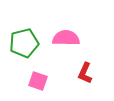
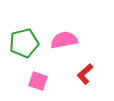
pink semicircle: moved 2 px left, 2 px down; rotated 12 degrees counterclockwise
red L-shape: moved 1 px down; rotated 25 degrees clockwise
